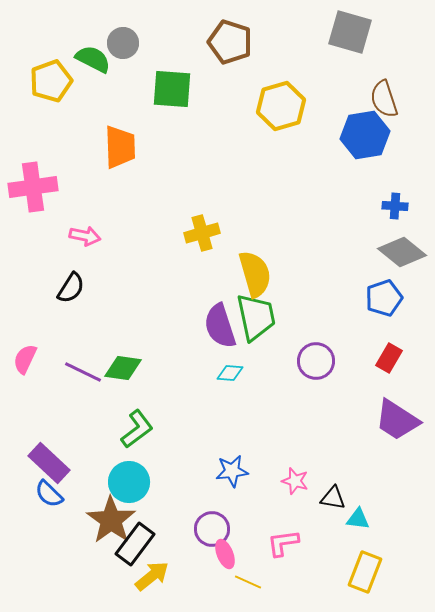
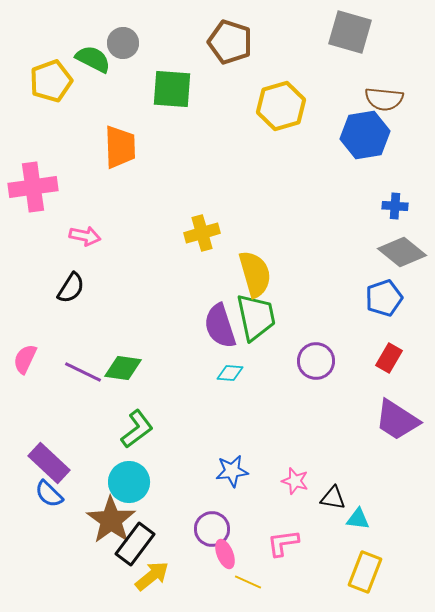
brown semicircle at (384, 99): rotated 66 degrees counterclockwise
